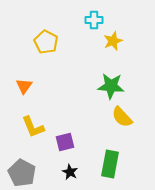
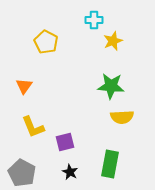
yellow semicircle: rotated 50 degrees counterclockwise
